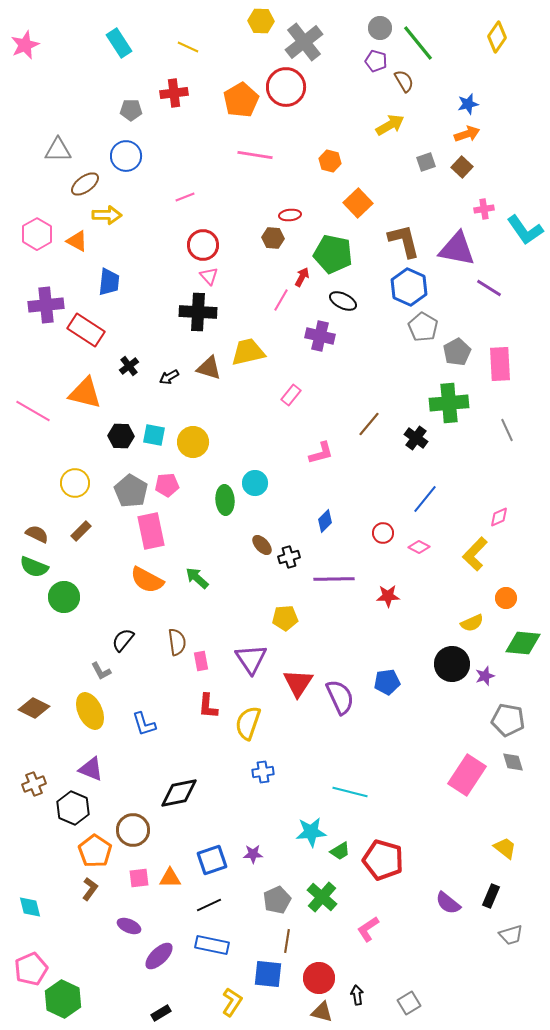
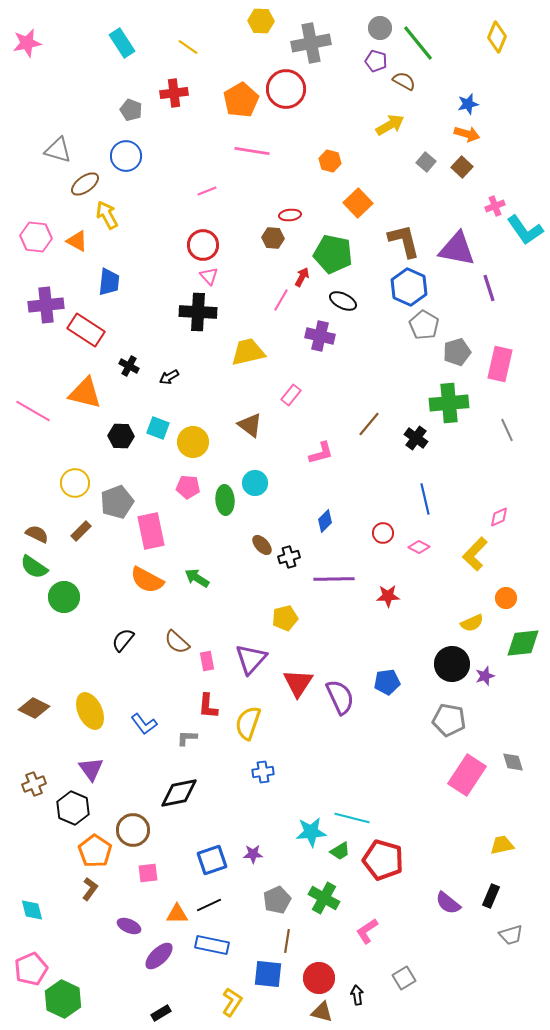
yellow diamond at (497, 37): rotated 12 degrees counterclockwise
gray cross at (304, 42): moved 7 px right, 1 px down; rotated 27 degrees clockwise
cyan rectangle at (119, 43): moved 3 px right
pink star at (25, 45): moved 2 px right, 2 px up; rotated 12 degrees clockwise
yellow line at (188, 47): rotated 10 degrees clockwise
brown semicircle at (404, 81): rotated 30 degrees counterclockwise
red circle at (286, 87): moved 2 px down
gray pentagon at (131, 110): rotated 20 degrees clockwise
orange arrow at (467, 134): rotated 35 degrees clockwise
gray triangle at (58, 150): rotated 16 degrees clockwise
pink line at (255, 155): moved 3 px left, 4 px up
gray square at (426, 162): rotated 30 degrees counterclockwise
pink line at (185, 197): moved 22 px right, 6 px up
pink cross at (484, 209): moved 11 px right, 3 px up; rotated 12 degrees counterclockwise
yellow arrow at (107, 215): rotated 120 degrees counterclockwise
pink hexagon at (37, 234): moved 1 px left, 3 px down; rotated 24 degrees counterclockwise
purple line at (489, 288): rotated 40 degrees clockwise
gray pentagon at (423, 327): moved 1 px right, 2 px up
gray pentagon at (457, 352): rotated 12 degrees clockwise
pink rectangle at (500, 364): rotated 16 degrees clockwise
black cross at (129, 366): rotated 24 degrees counterclockwise
brown triangle at (209, 368): moved 41 px right, 57 px down; rotated 20 degrees clockwise
cyan square at (154, 435): moved 4 px right, 7 px up; rotated 10 degrees clockwise
pink pentagon at (167, 485): moved 21 px right, 2 px down; rotated 10 degrees clockwise
gray pentagon at (131, 491): moved 14 px left, 11 px down; rotated 20 degrees clockwise
blue line at (425, 499): rotated 52 degrees counterclockwise
green semicircle at (34, 567): rotated 12 degrees clockwise
green arrow at (197, 578): rotated 10 degrees counterclockwise
yellow pentagon at (285, 618): rotated 10 degrees counterclockwise
brown semicircle at (177, 642): rotated 140 degrees clockwise
green diamond at (523, 643): rotated 12 degrees counterclockwise
purple triangle at (251, 659): rotated 16 degrees clockwise
pink rectangle at (201, 661): moved 6 px right
gray L-shape at (101, 671): moved 86 px right, 67 px down; rotated 120 degrees clockwise
gray pentagon at (508, 720): moved 59 px left
blue L-shape at (144, 724): rotated 20 degrees counterclockwise
purple triangle at (91, 769): rotated 32 degrees clockwise
cyan line at (350, 792): moved 2 px right, 26 px down
yellow trapezoid at (505, 848): moved 3 px left, 3 px up; rotated 50 degrees counterclockwise
pink square at (139, 878): moved 9 px right, 5 px up
orange triangle at (170, 878): moved 7 px right, 36 px down
green cross at (322, 897): moved 2 px right, 1 px down; rotated 12 degrees counterclockwise
cyan diamond at (30, 907): moved 2 px right, 3 px down
pink L-shape at (368, 929): moved 1 px left, 2 px down
gray square at (409, 1003): moved 5 px left, 25 px up
